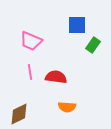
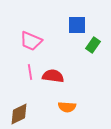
red semicircle: moved 3 px left, 1 px up
